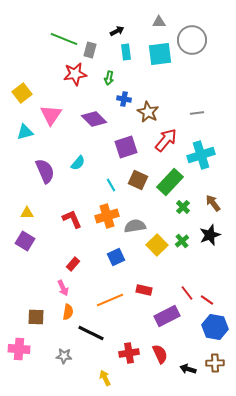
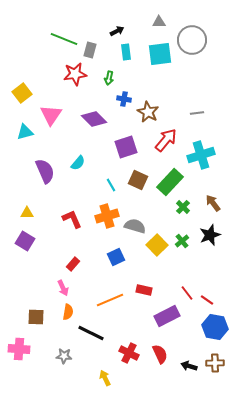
gray semicircle at (135, 226): rotated 25 degrees clockwise
red cross at (129, 353): rotated 36 degrees clockwise
black arrow at (188, 369): moved 1 px right, 3 px up
